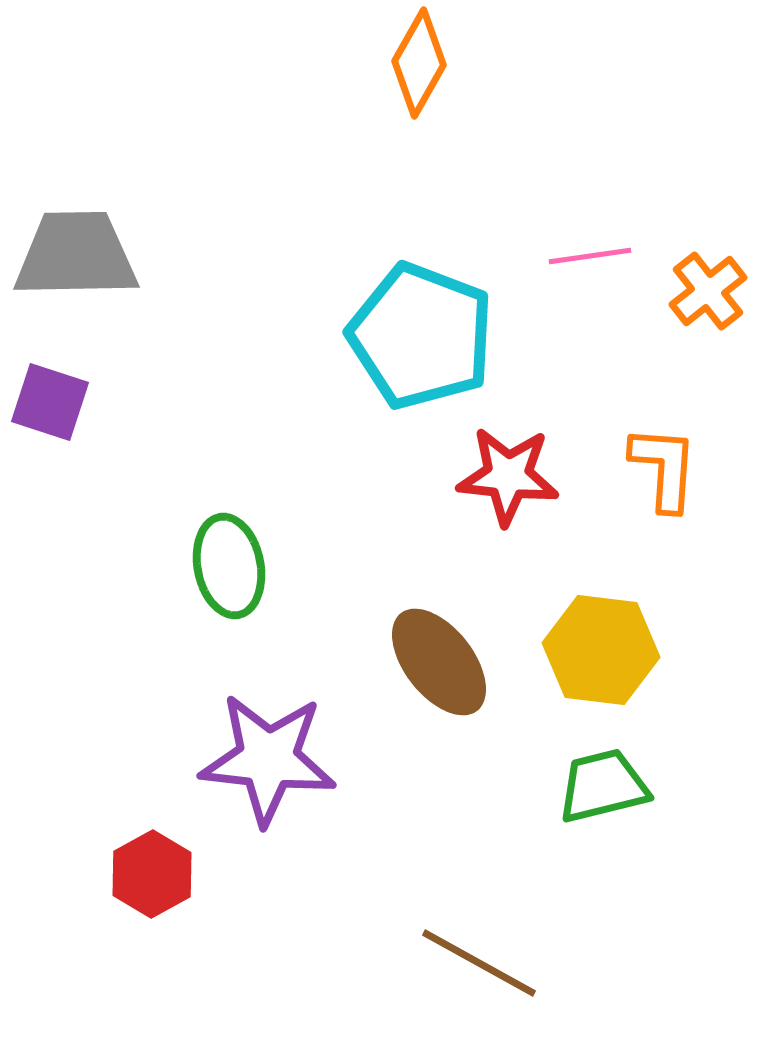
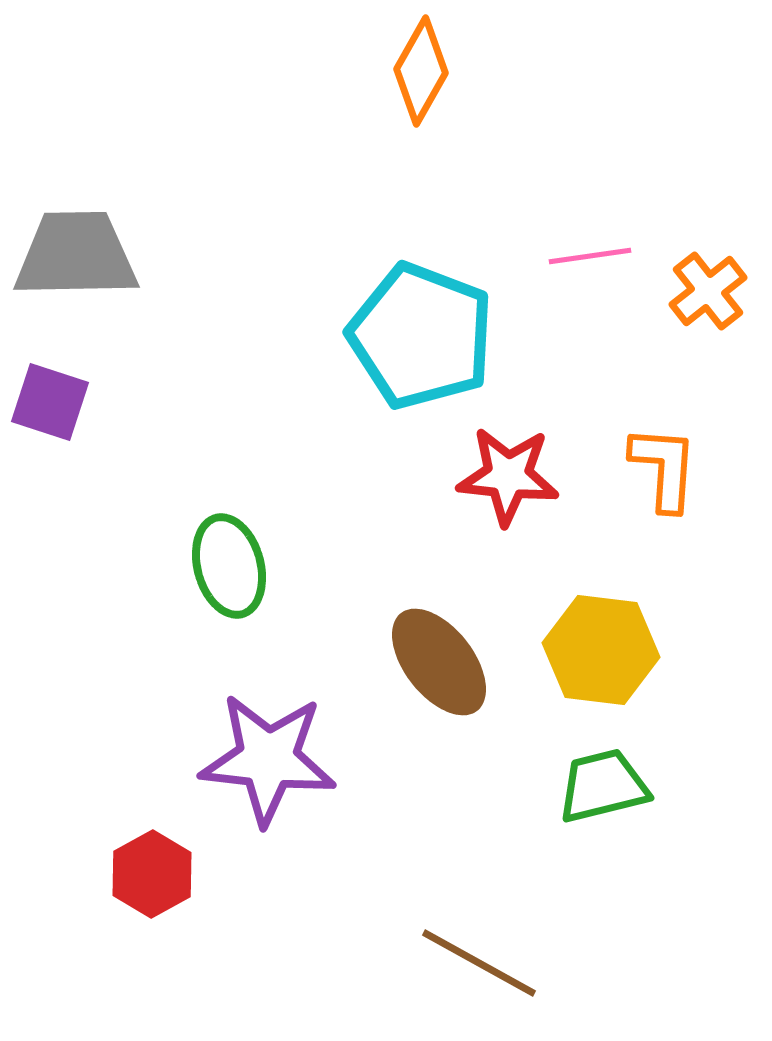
orange diamond: moved 2 px right, 8 px down
green ellipse: rotated 4 degrees counterclockwise
